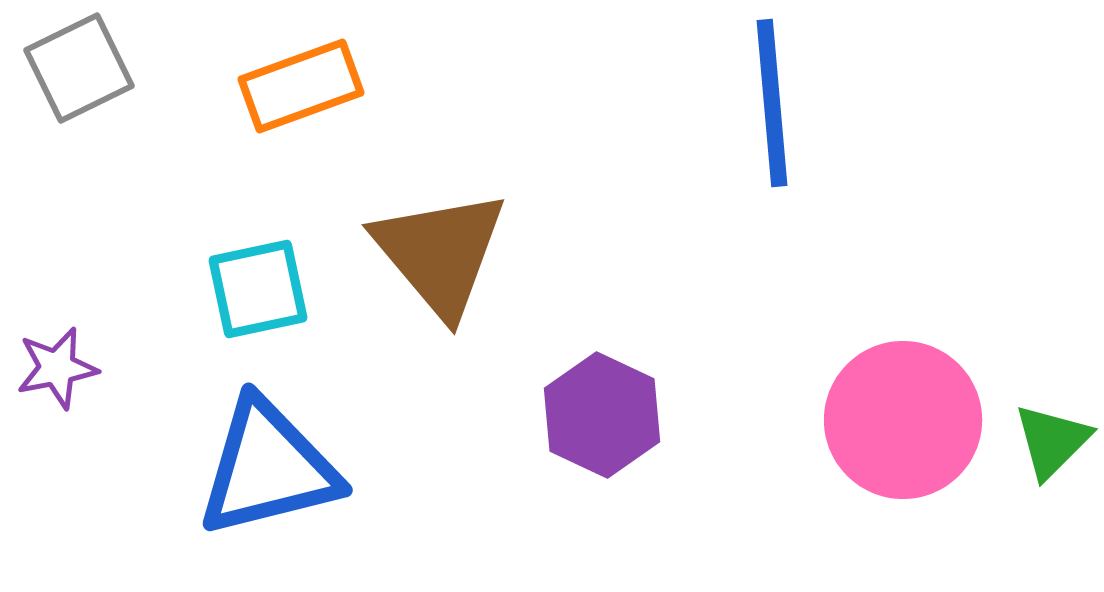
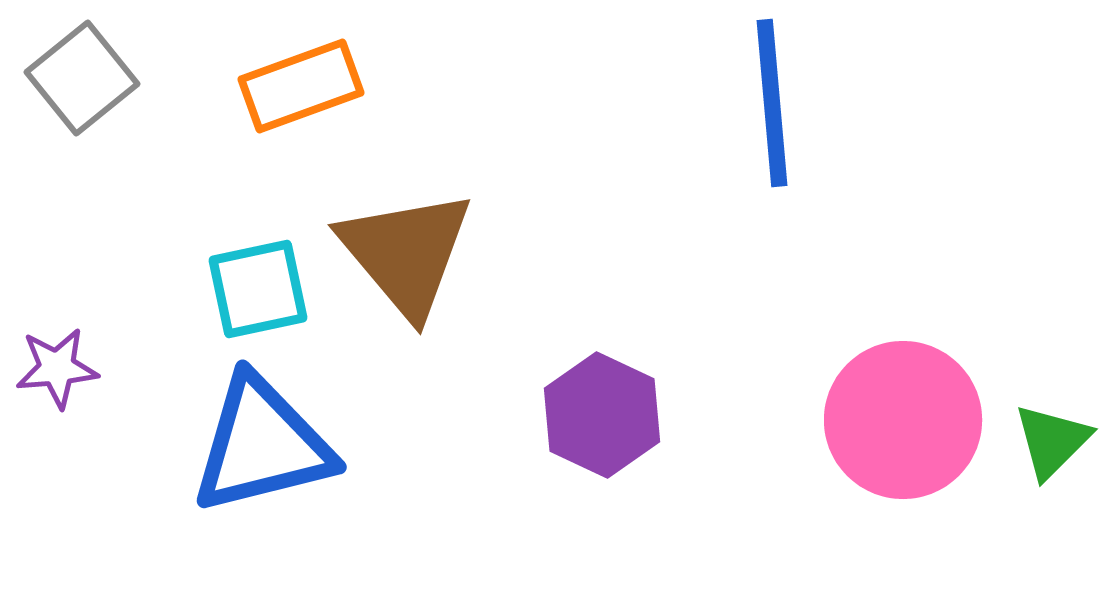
gray square: moved 3 px right, 10 px down; rotated 13 degrees counterclockwise
brown triangle: moved 34 px left
purple star: rotated 6 degrees clockwise
blue triangle: moved 6 px left, 23 px up
